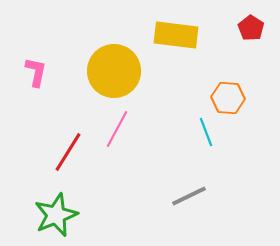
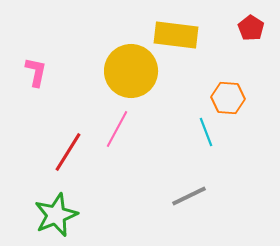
yellow circle: moved 17 px right
